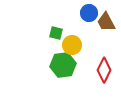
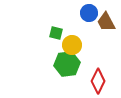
green hexagon: moved 4 px right, 1 px up
red diamond: moved 6 px left, 11 px down
